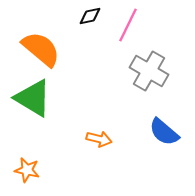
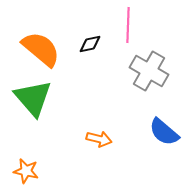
black diamond: moved 28 px down
pink line: rotated 24 degrees counterclockwise
green triangle: rotated 18 degrees clockwise
orange star: moved 1 px left, 1 px down
